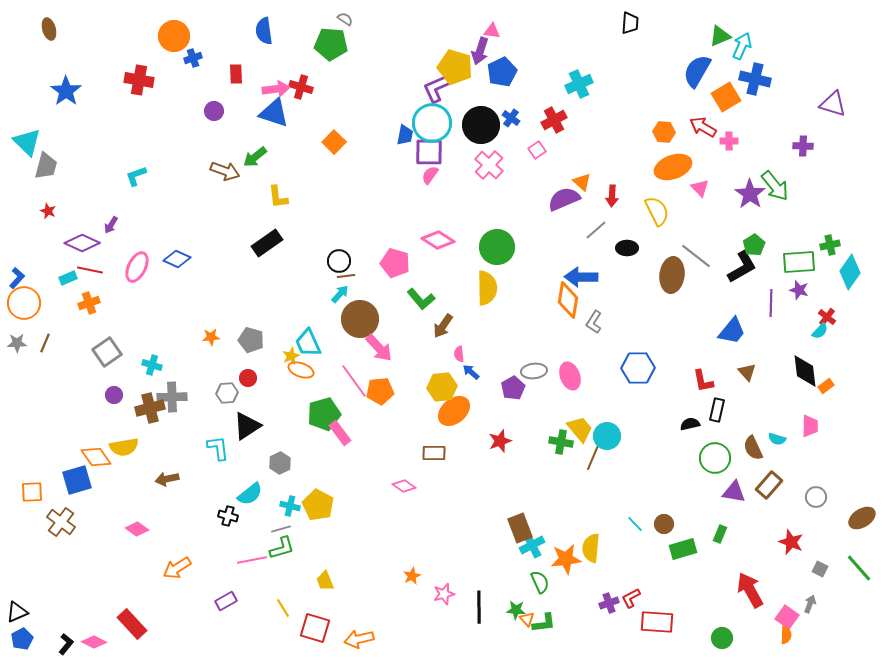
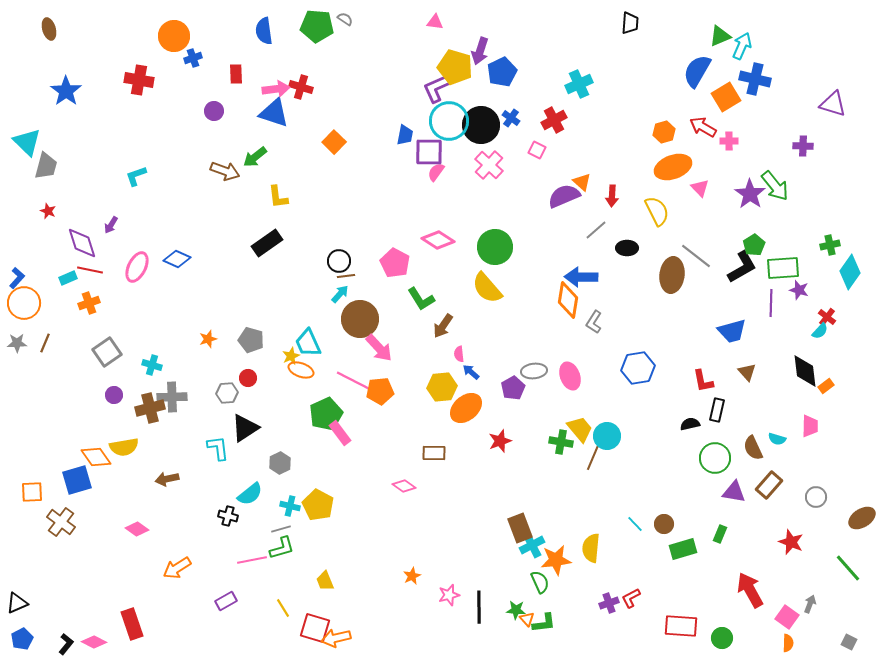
pink triangle at (492, 31): moved 57 px left, 9 px up
green pentagon at (331, 44): moved 14 px left, 18 px up
cyan circle at (432, 123): moved 17 px right, 2 px up
orange hexagon at (664, 132): rotated 20 degrees counterclockwise
pink square at (537, 150): rotated 30 degrees counterclockwise
pink semicircle at (430, 175): moved 6 px right, 3 px up
purple semicircle at (564, 199): moved 3 px up
purple diamond at (82, 243): rotated 48 degrees clockwise
green circle at (497, 247): moved 2 px left
green rectangle at (799, 262): moved 16 px left, 6 px down
pink pentagon at (395, 263): rotated 12 degrees clockwise
yellow semicircle at (487, 288): rotated 140 degrees clockwise
green L-shape at (421, 299): rotated 8 degrees clockwise
blue trapezoid at (732, 331): rotated 36 degrees clockwise
orange star at (211, 337): moved 3 px left, 2 px down; rotated 12 degrees counterclockwise
blue hexagon at (638, 368): rotated 8 degrees counterclockwise
pink line at (354, 381): rotated 27 degrees counterclockwise
orange ellipse at (454, 411): moved 12 px right, 3 px up
green pentagon at (324, 414): moved 2 px right; rotated 8 degrees counterclockwise
black triangle at (247, 426): moved 2 px left, 2 px down
orange star at (566, 559): moved 10 px left, 1 px down
green line at (859, 568): moved 11 px left
gray square at (820, 569): moved 29 px right, 73 px down
pink star at (444, 594): moved 5 px right, 1 px down
black triangle at (17, 612): moved 9 px up
red rectangle at (657, 622): moved 24 px right, 4 px down
red rectangle at (132, 624): rotated 24 degrees clockwise
orange semicircle at (786, 635): moved 2 px right, 8 px down
orange arrow at (359, 639): moved 23 px left, 1 px up
